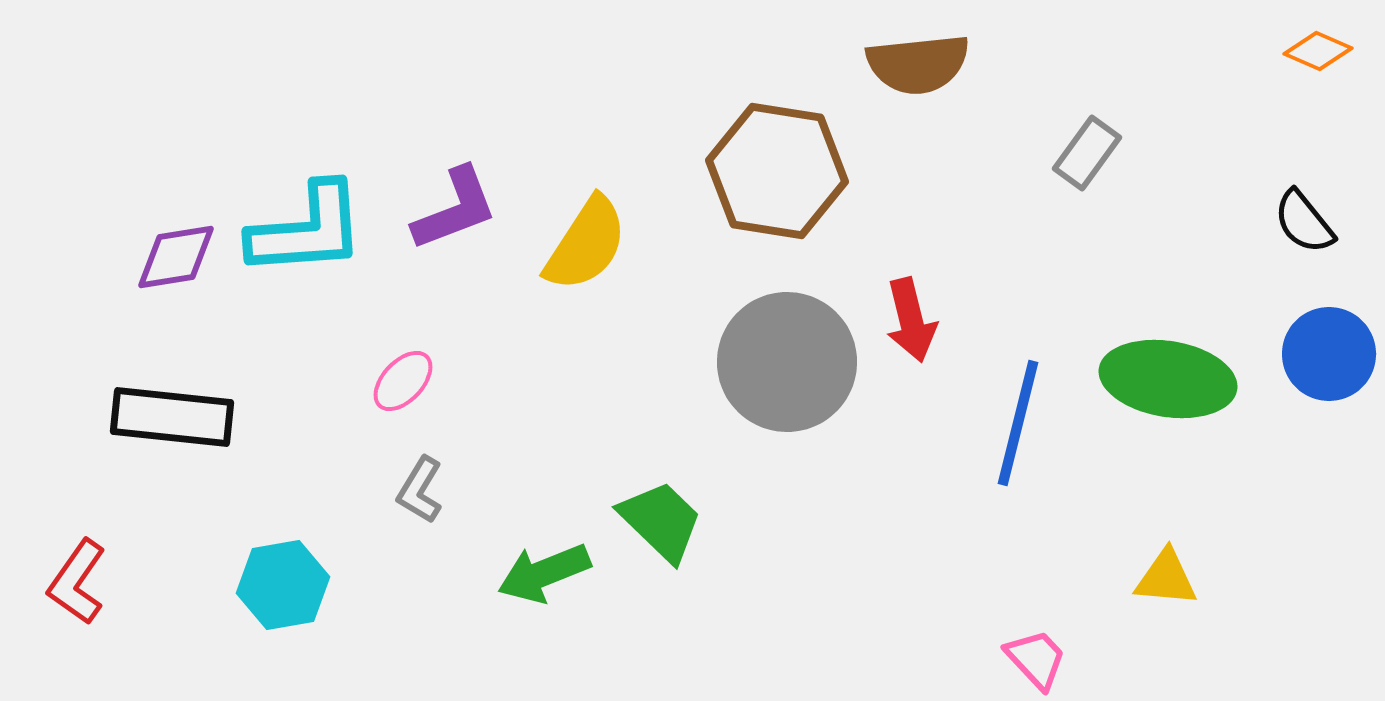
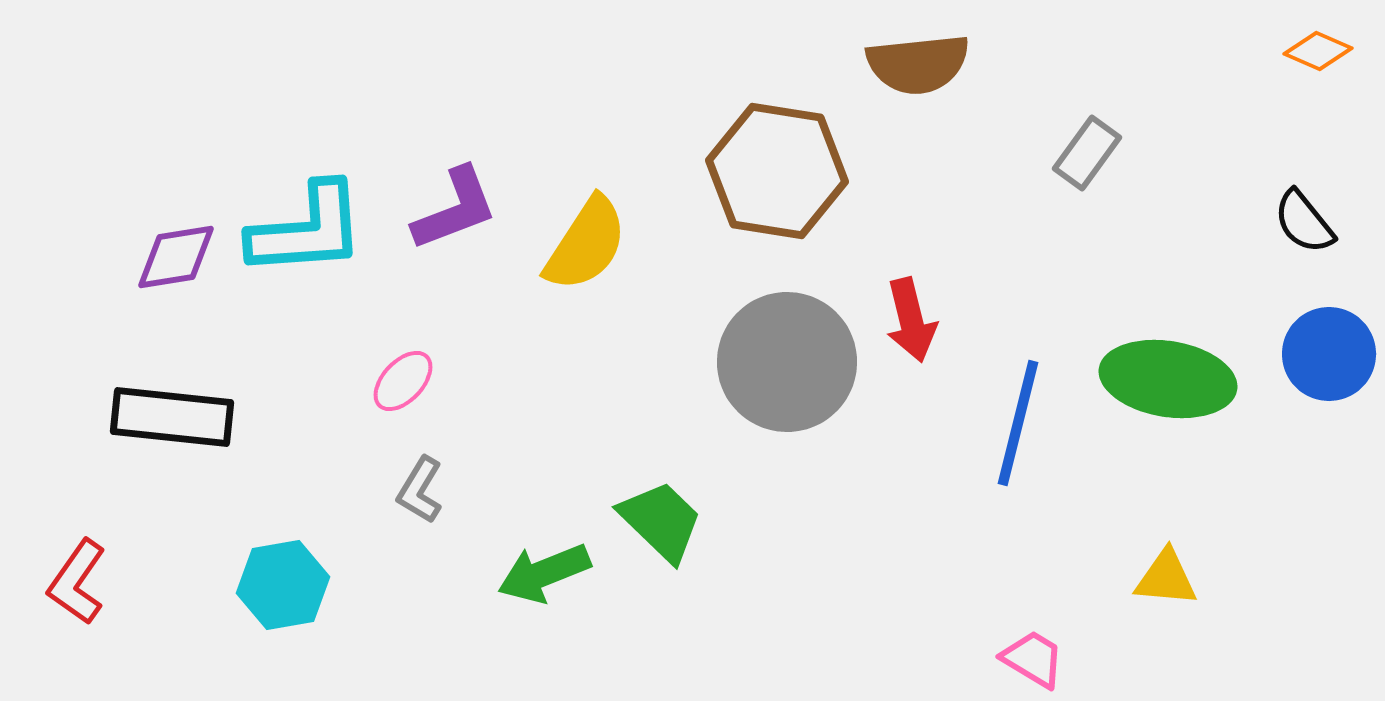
pink trapezoid: moved 3 px left; rotated 16 degrees counterclockwise
